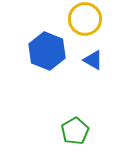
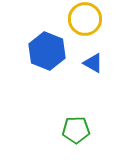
blue triangle: moved 3 px down
green pentagon: moved 1 px right, 1 px up; rotated 28 degrees clockwise
